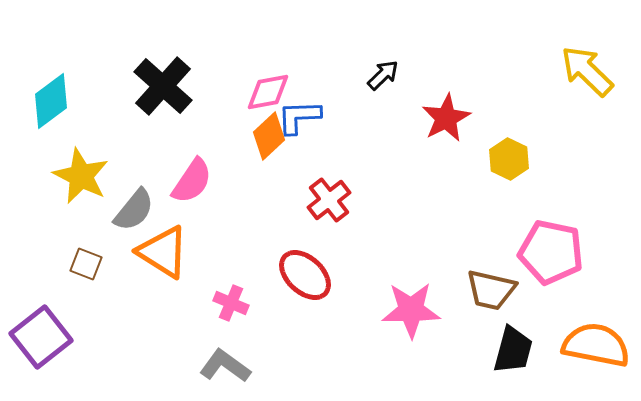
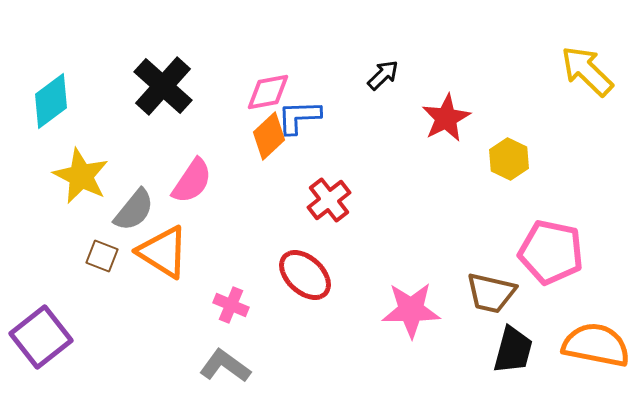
brown square: moved 16 px right, 8 px up
brown trapezoid: moved 3 px down
pink cross: moved 2 px down
